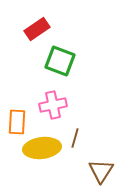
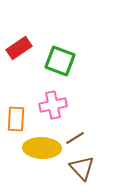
red rectangle: moved 18 px left, 19 px down
orange rectangle: moved 1 px left, 3 px up
brown line: rotated 42 degrees clockwise
yellow ellipse: rotated 9 degrees clockwise
brown triangle: moved 19 px left, 3 px up; rotated 16 degrees counterclockwise
